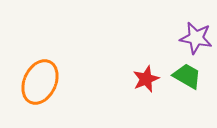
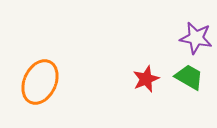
green trapezoid: moved 2 px right, 1 px down
